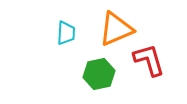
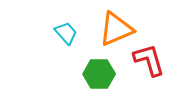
cyan trapezoid: rotated 45 degrees counterclockwise
green hexagon: rotated 12 degrees clockwise
